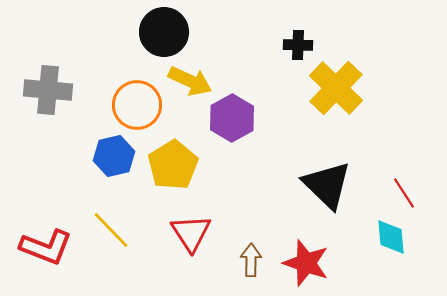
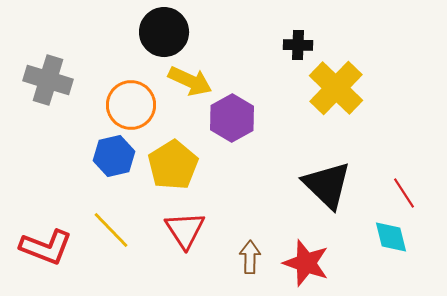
gray cross: moved 10 px up; rotated 12 degrees clockwise
orange circle: moved 6 px left
red triangle: moved 6 px left, 3 px up
cyan diamond: rotated 9 degrees counterclockwise
brown arrow: moved 1 px left, 3 px up
